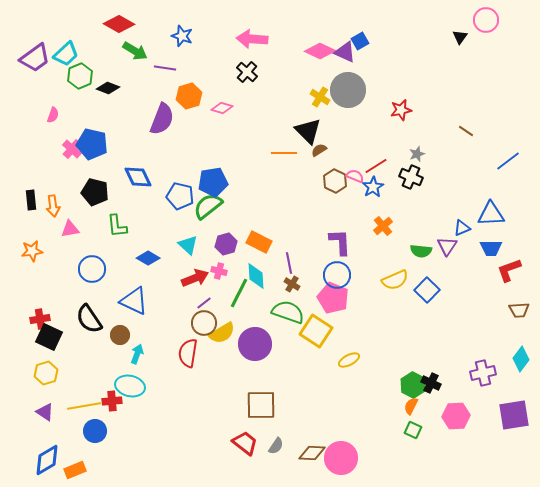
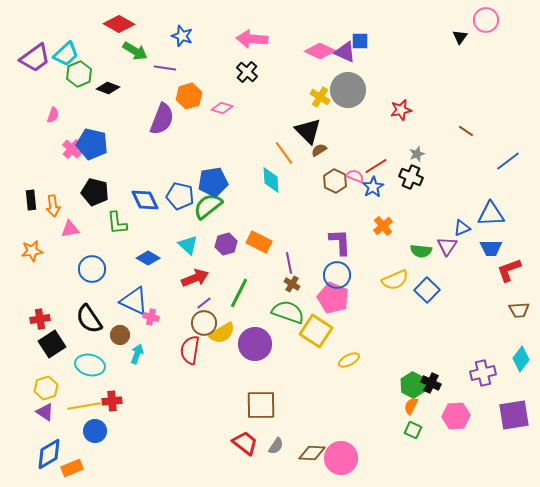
blue square at (360, 41): rotated 30 degrees clockwise
green hexagon at (80, 76): moved 1 px left, 2 px up
orange line at (284, 153): rotated 55 degrees clockwise
blue diamond at (138, 177): moved 7 px right, 23 px down
green L-shape at (117, 226): moved 3 px up
pink cross at (219, 271): moved 68 px left, 46 px down
cyan diamond at (256, 276): moved 15 px right, 96 px up
black square at (49, 337): moved 3 px right, 7 px down; rotated 32 degrees clockwise
red semicircle at (188, 353): moved 2 px right, 3 px up
yellow hexagon at (46, 373): moved 15 px down
cyan ellipse at (130, 386): moved 40 px left, 21 px up
blue diamond at (47, 460): moved 2 px right, 6 px up
orange rectangle at (75, 470): moved 3 px left, 2 px up
